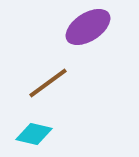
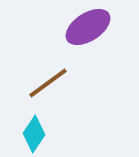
cyan diamond: rotated 69 degrees counterclockwise
